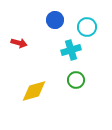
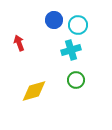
blue circle: moved 1 px left
cyan circle: moved 9 px left, 2 px up
red arrow: rotated 126 degrees counterclockwise
